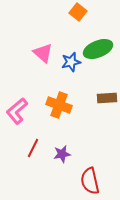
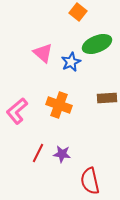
green ellipse: moved 1 px left, 5 px up
blue star: rotated 12 degrees counterclockwise
red line: moved 5 px right, 5 px down
purple star: rotated 18 degrees clockwise
